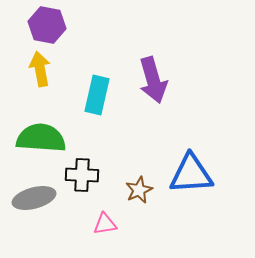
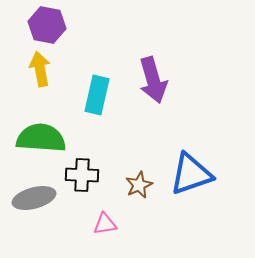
blue triangle: rotated 15 degrees counterclockwise
brown star: moved 5 px up
